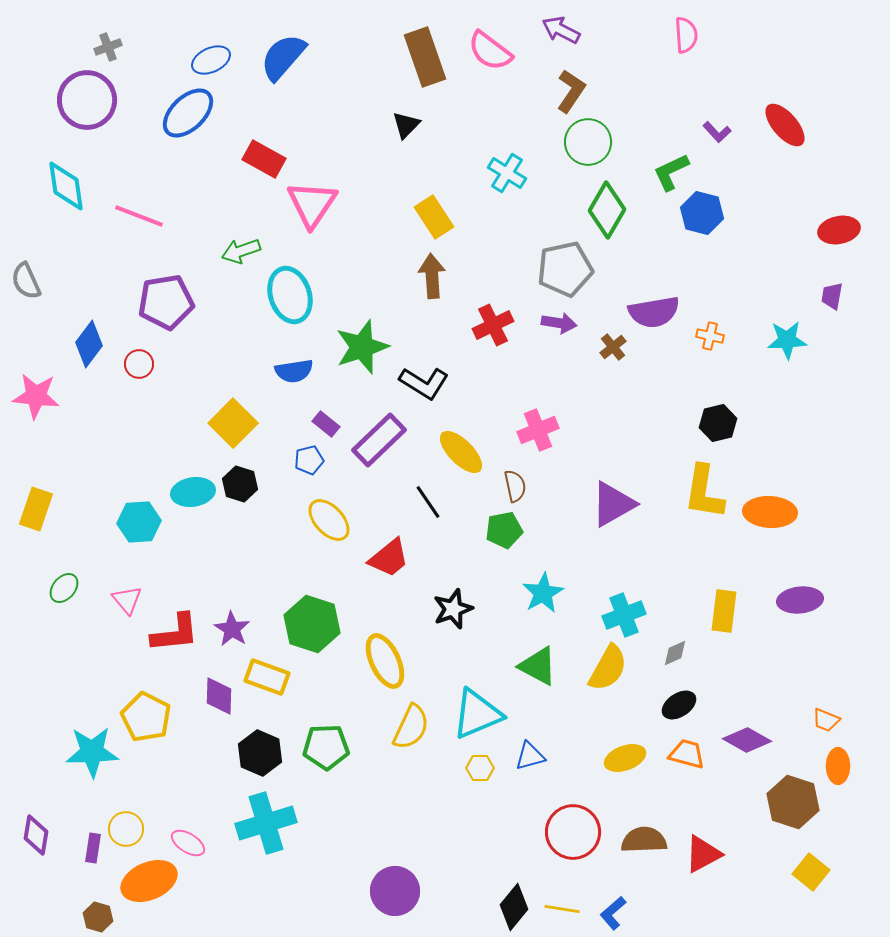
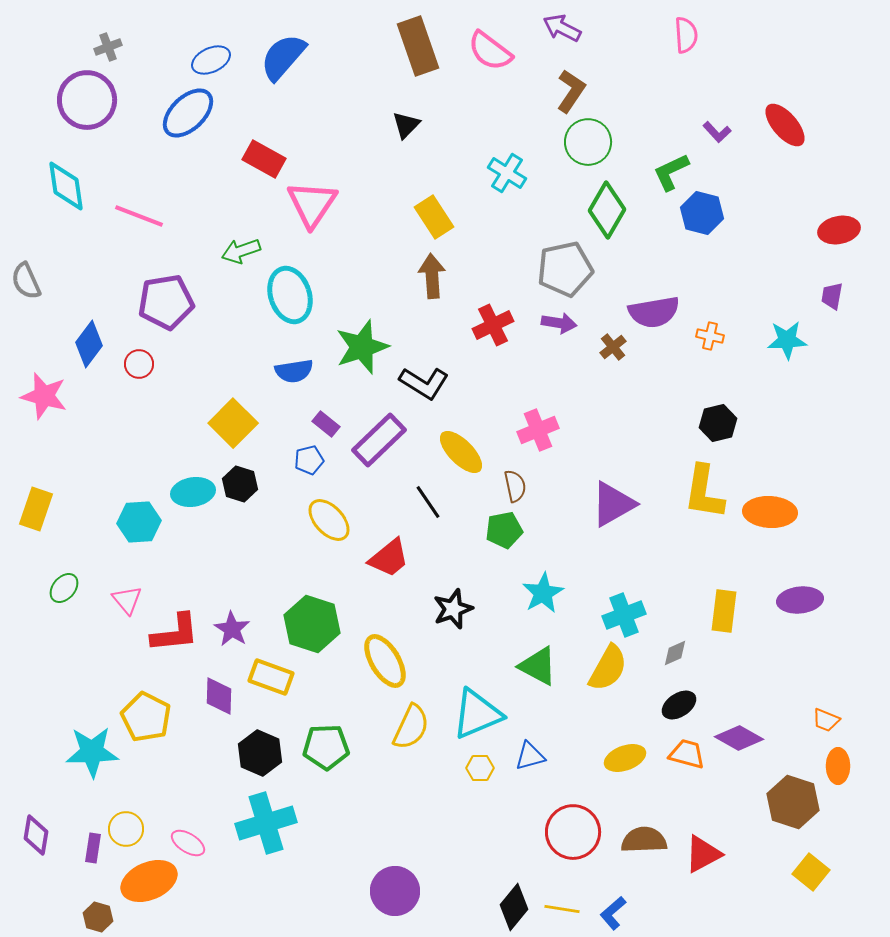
purple arrow at (561, 30): moved 1 px right, 2 px up
brown rectangle at (425, 57): moved 7 px left, 11 px up
pink star at (36, 396): moved 8 px right; rotated 9 degrees clockwise
yellow ellipse at (385, 661): rotated 6 degrees counterclockwise
yellow rectangle at (267, 677): moved 4 px right
purple diamond at (747, 740): moved 8 px left, 2 px up
